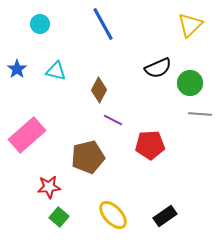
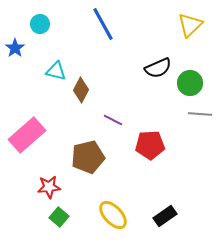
blue star: moved 2 px left, 21 px up
brown diamond: moved 18 px left
